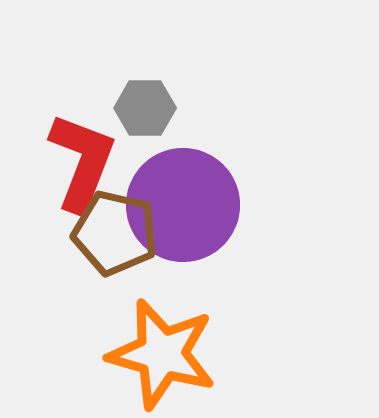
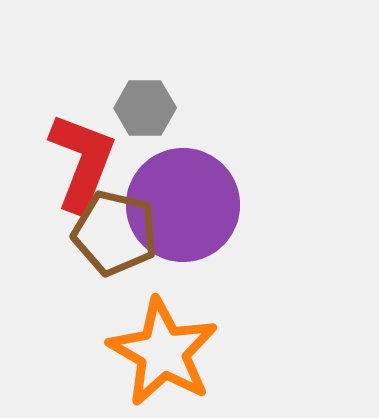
orange star: moved 1 px right, 2 px up; rotated 14 degrees clockwise
